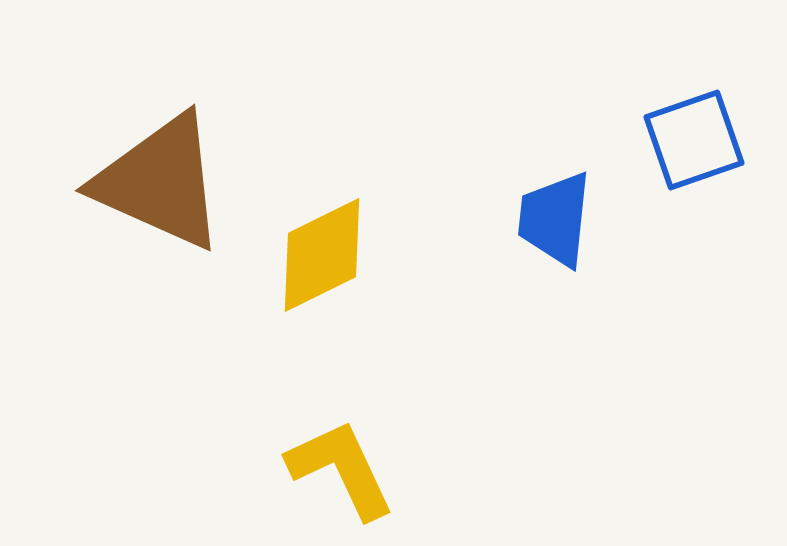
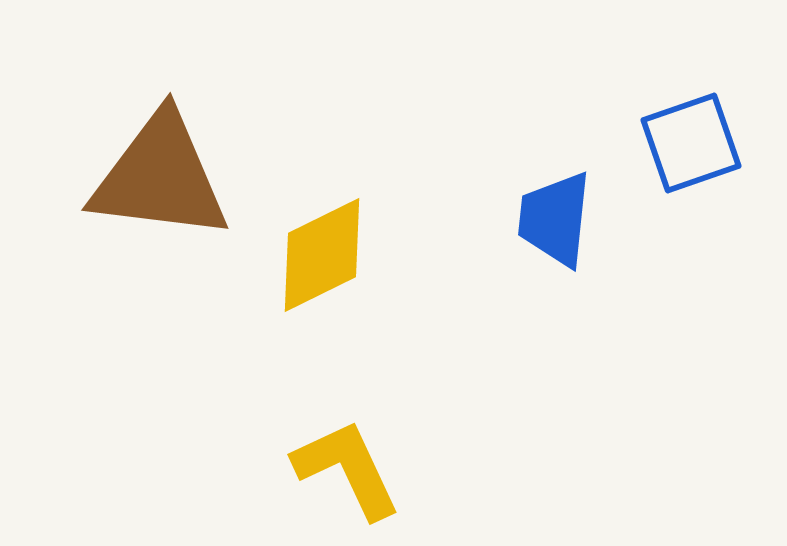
blue square: moved 3 px left, 3 px down
brown triangle: moved 5 px up; rotated 17 degrees counterclockwise
yellow L-shape: moved 6 px right
